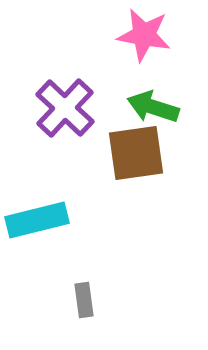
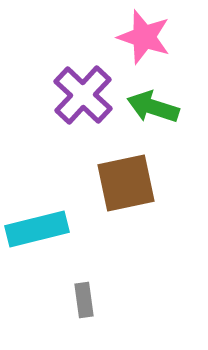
pink star: moved 2 px down; rotated 8 degrees clockwise
purple cross: moved 18 px right, 13 px up
brown square: moved 10 px left, 30 px down; rotated 4 degrees counterclockwise
cyan rectangle: moved 9 px down
